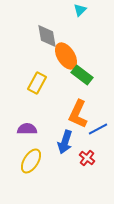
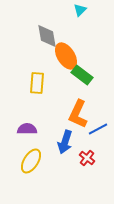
yellow rectangle: rotated 25 degrees counterclockwise
